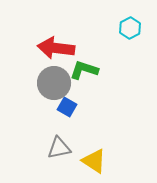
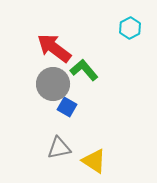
red arrow: moved 2 px left; rotated 30 degrees clockwise
green L-shape: rotated 32 degrees clockwise
gray circle: moved 1 px left, 1 px down
